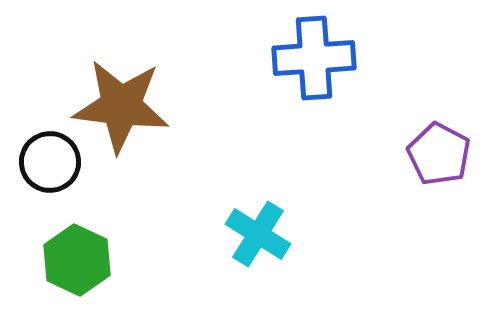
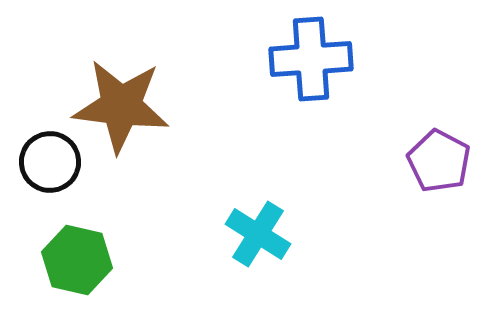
blue cross: moved 3 px left, 1 px down
purple pentagon: moved 7 px down
green hexagon: rotated 12 degrees counterclockwise
